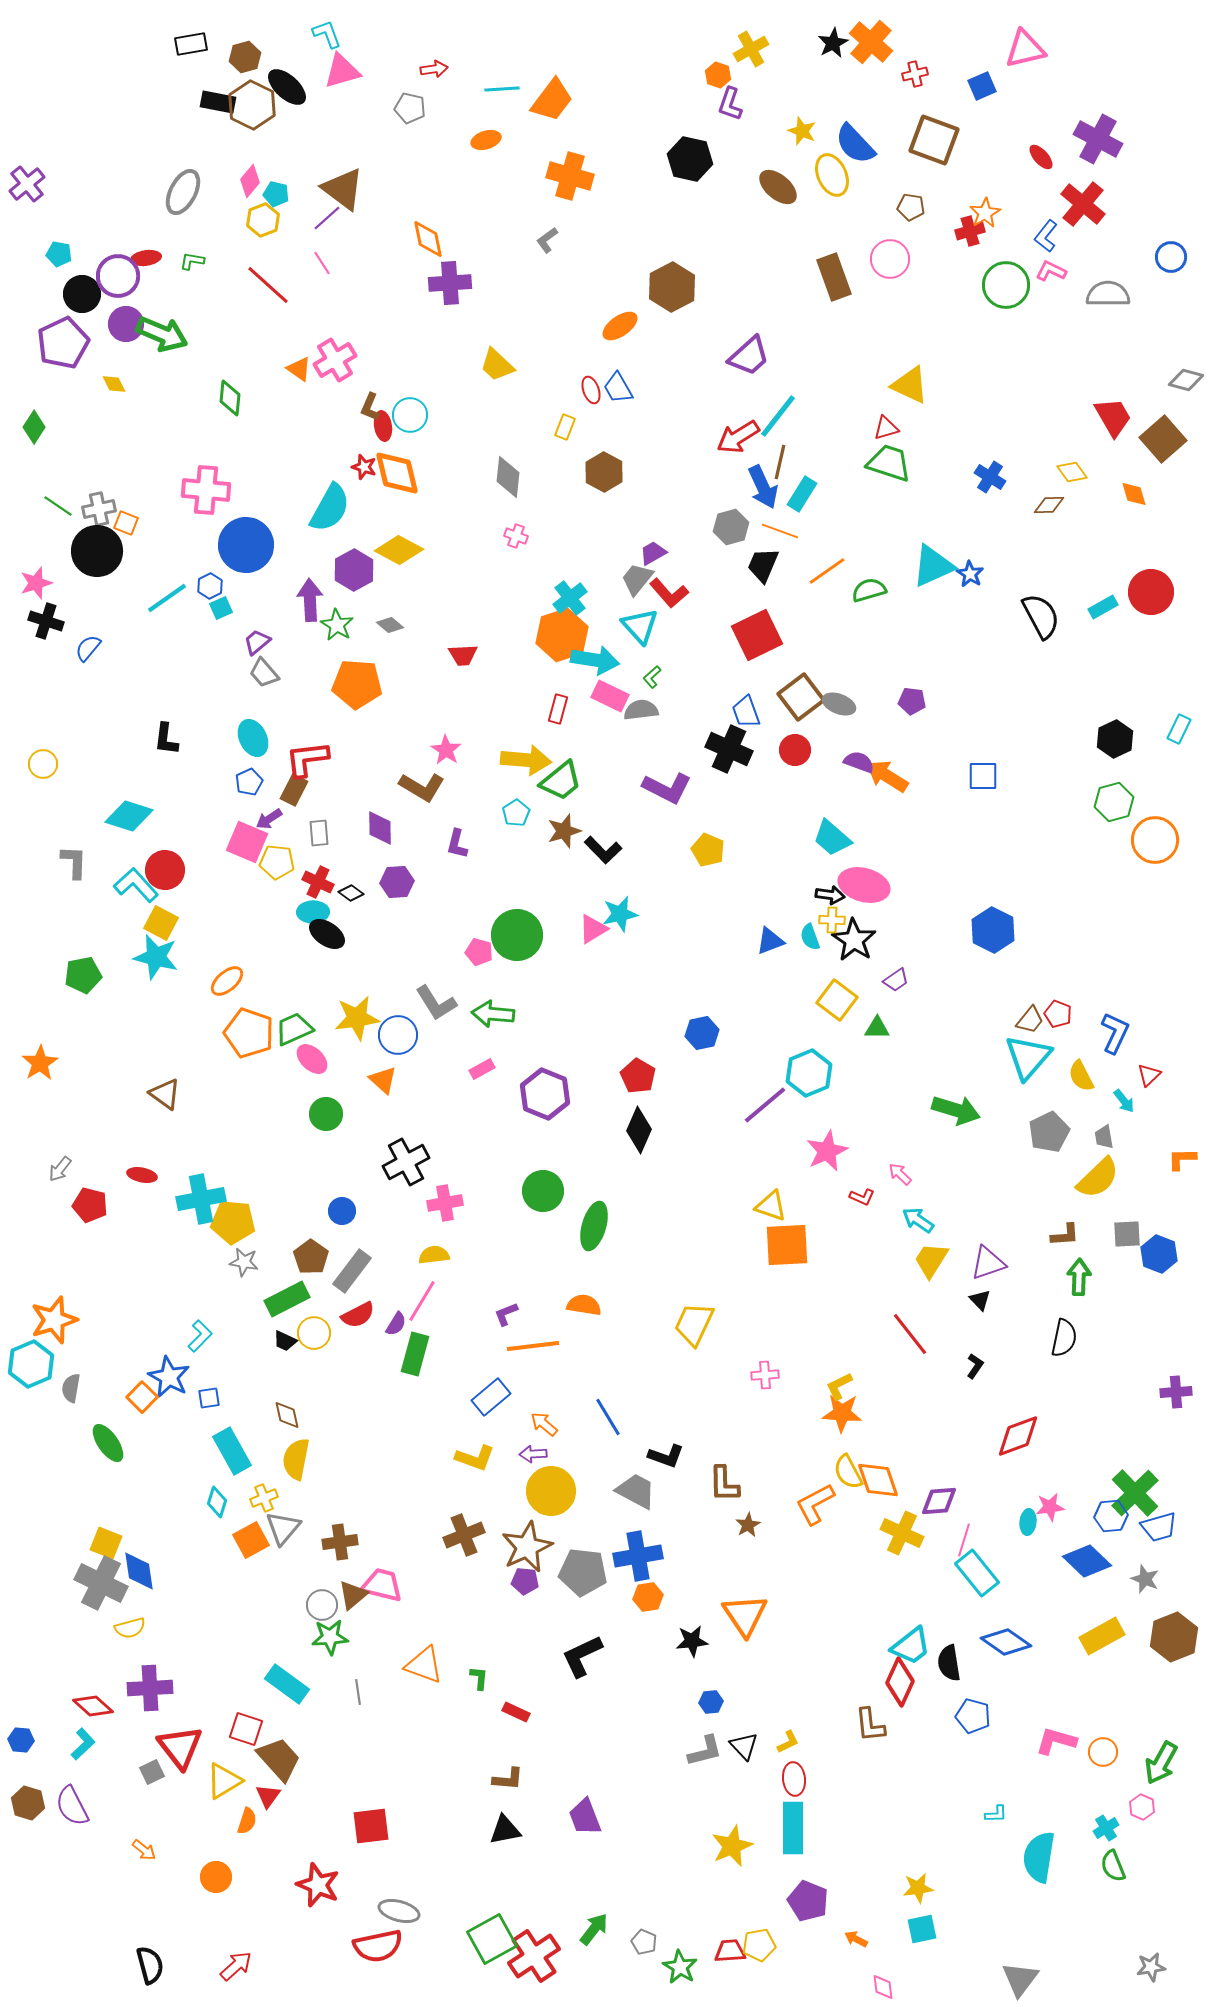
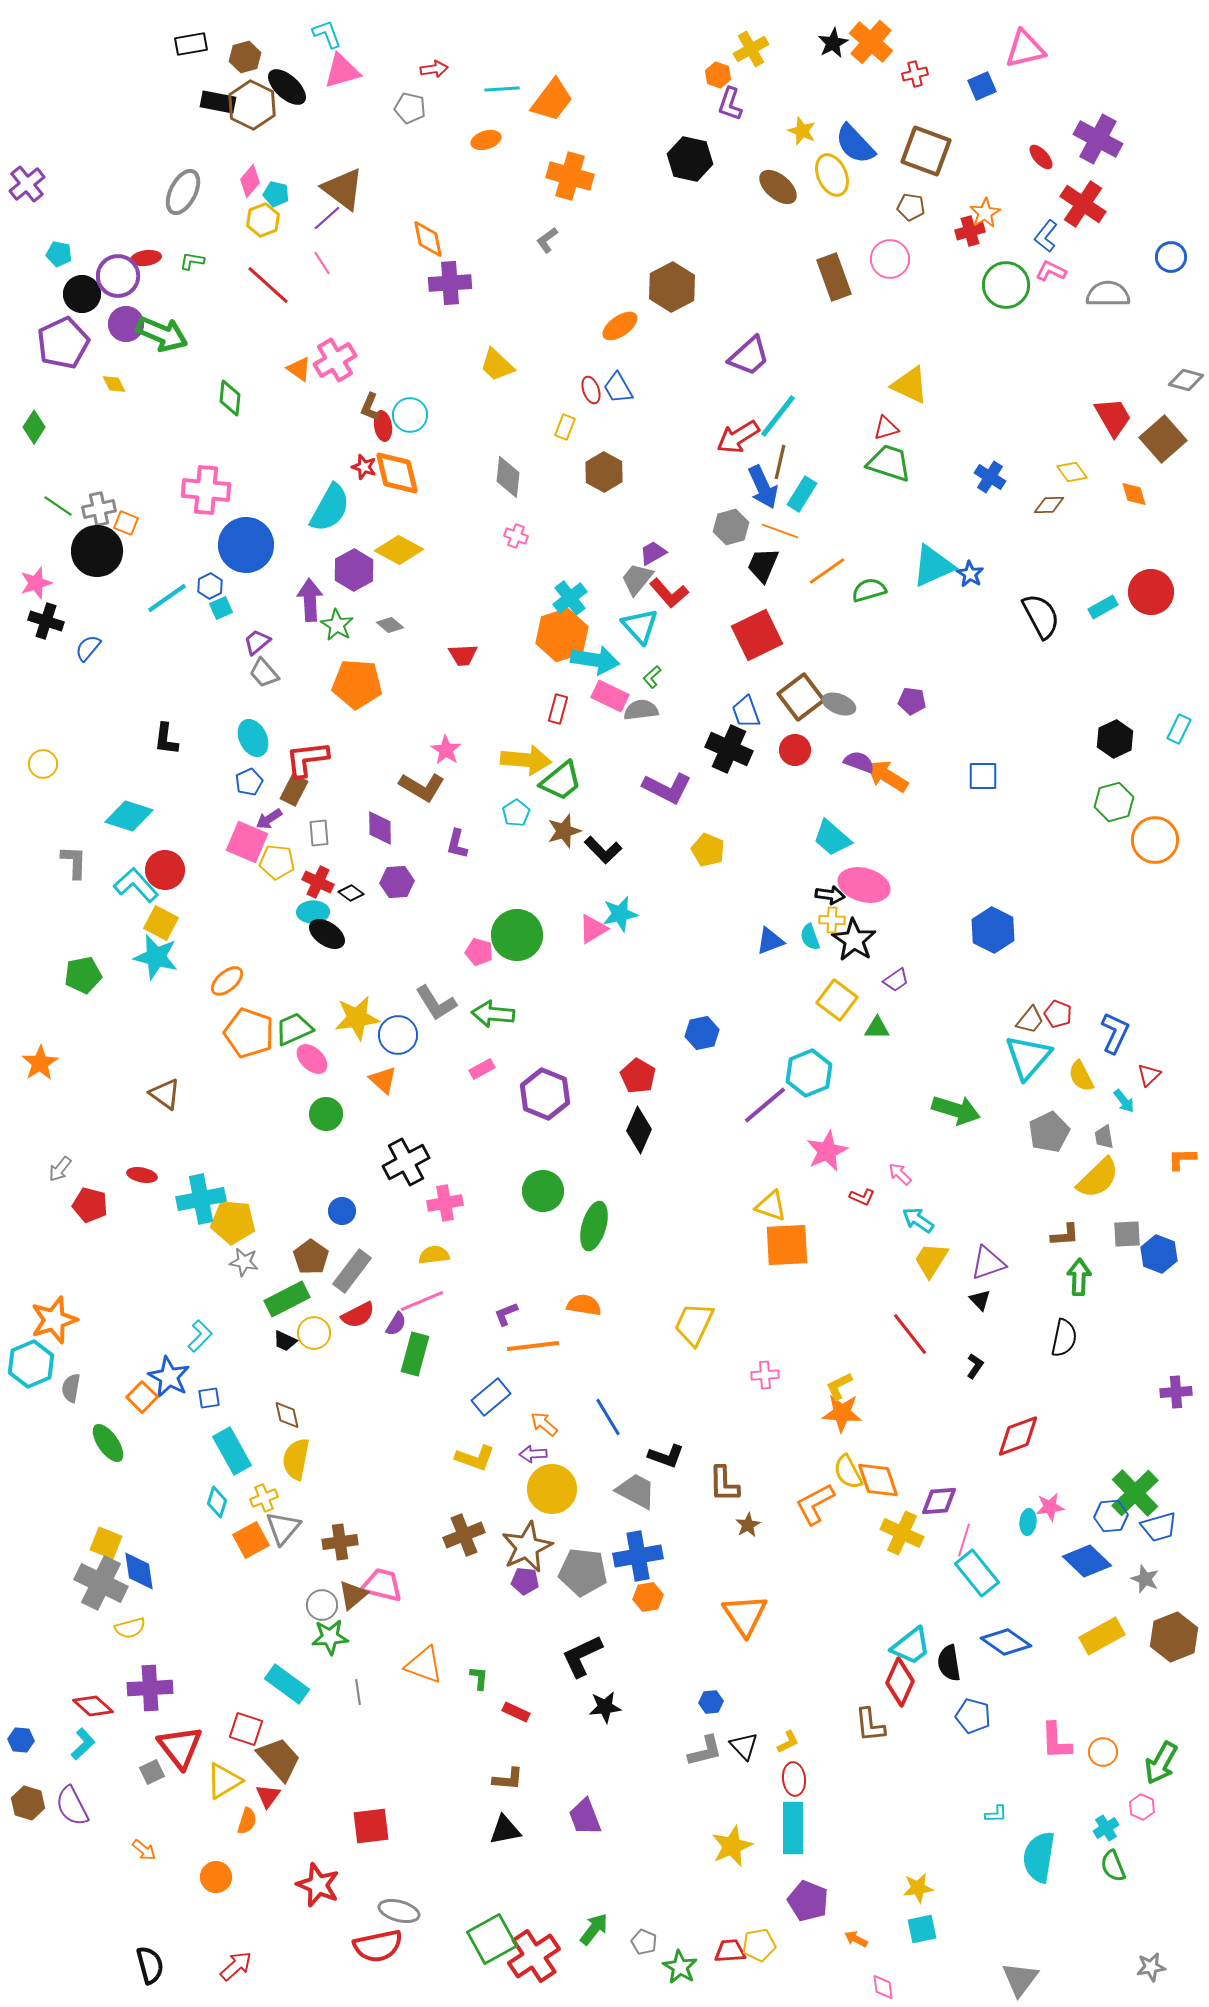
brown square at (934, 140): moved 8 px left, 11 px down
red cross at (1083, 204): rotated 6 degrees counterclockwise
pink line at (422, 1301): rotated 36 degrees clockwise
yellow circle at (551, 1491): moved 1 px right, 2 px up
black star at (692, 1641): moved 87 px left, 66 px down
pink L-shape at (1056, 1741): rotated 108 degrees counterclockwise
